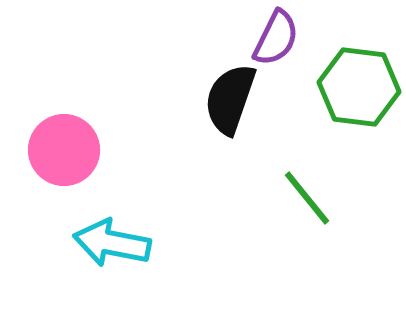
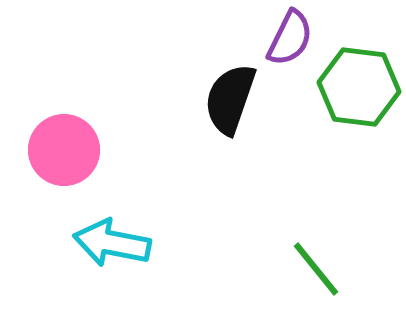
purple semicircle: moved 14 px right
green line: moved 9 px right, 71 px down
